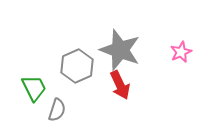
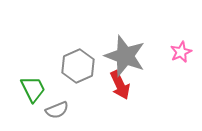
gray star: moved 5 px right, 6 px down
gray hexagon: moved 1 px right
green trapezoid: moved 1 px left, 1 px down
gray semicircle: rotated 50 degrees clockwise
